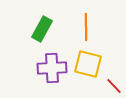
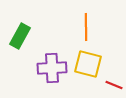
green rectangle: moved 22 px left, 7 px down
red line: moved 1 px up; rotated 24 degrees counterclockwise
